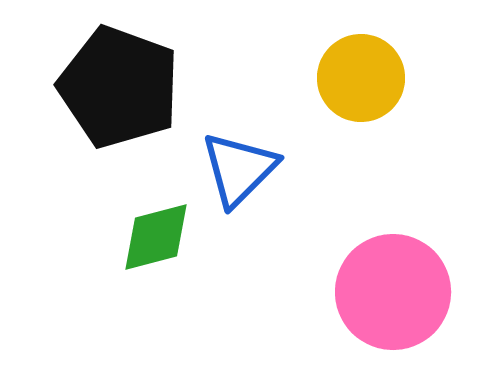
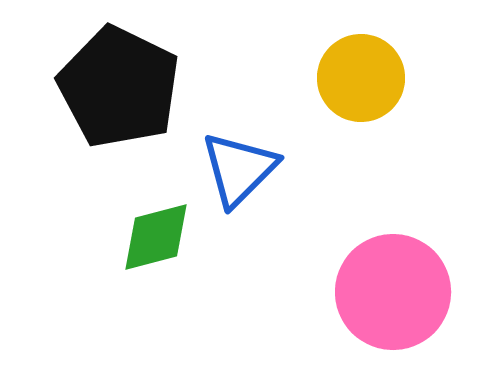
black pentagon: rotated 6 degrees clockwise
